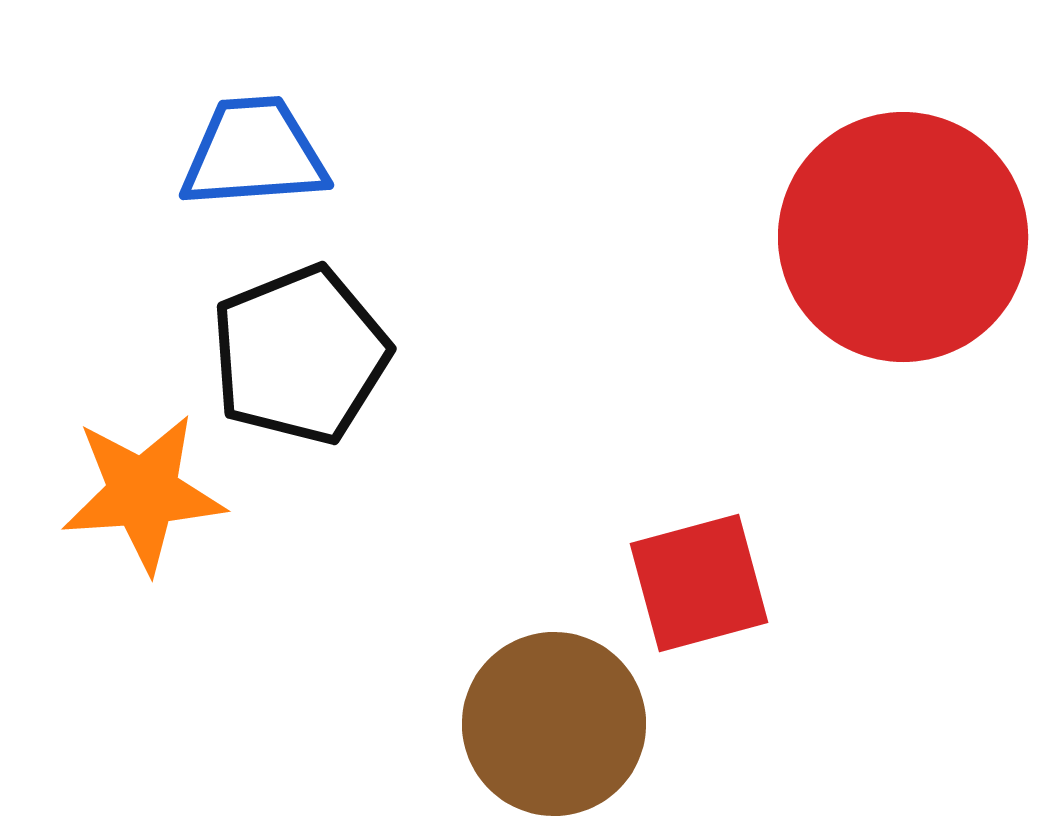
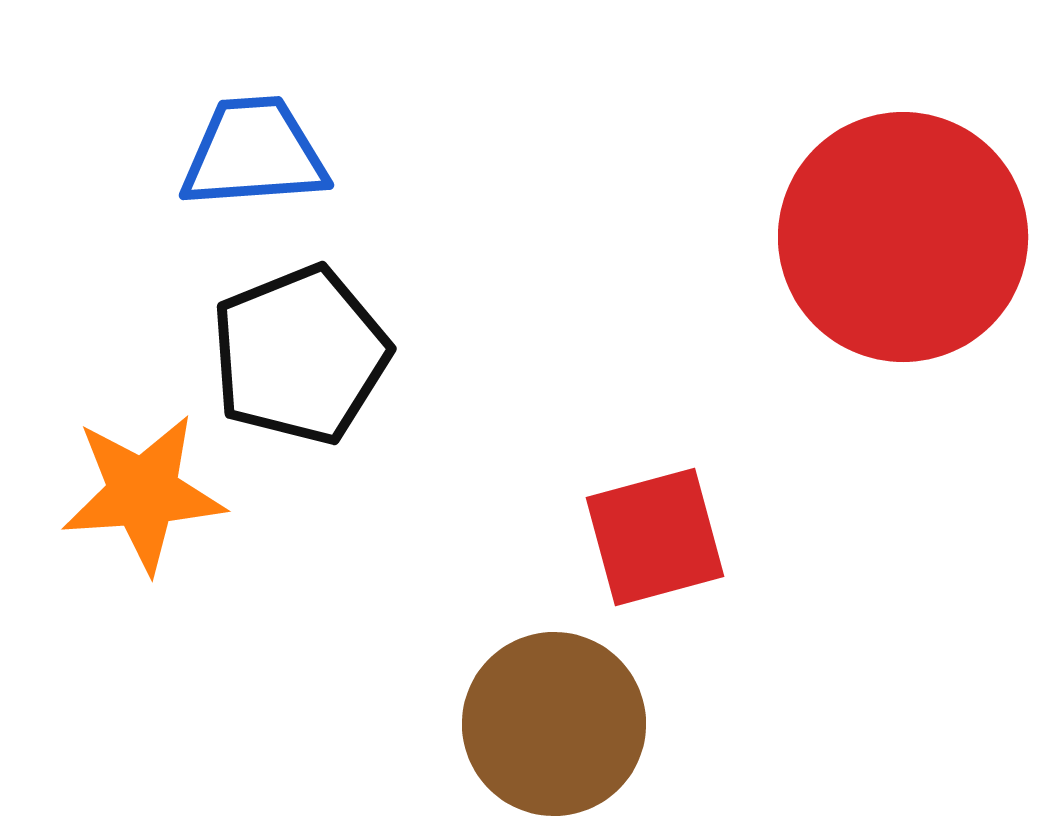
red square: moved 44 px left, 46 px up
